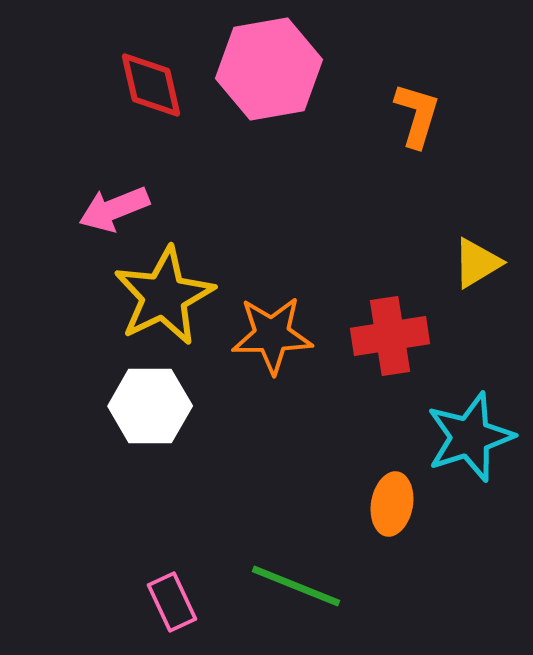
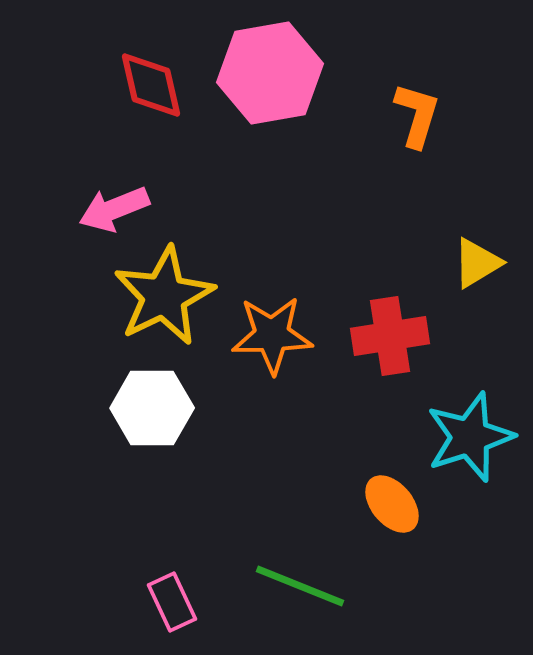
pink hexagon: moved 1 px right, 4 px down
white hexagon: moved 2 px right, 2 px down
orange ellipse: rotated 50 degrees counterclockwise
green line: moved 4 px right
